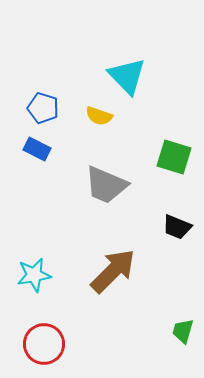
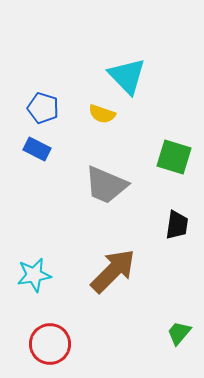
yellow semicircle: moved 3 px right, 2 px up
black trapezoid: moved 2 px up; rotated 104 degrees counterclockwise
green trapezoid: moved 4 px left, 2 px down; rotated 24 degrees clockwise
red circle: moved 6 px right
